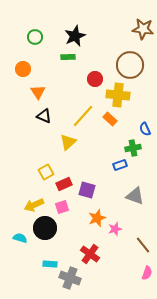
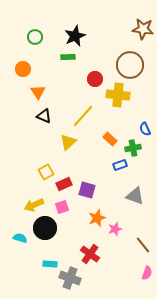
orange rectangle: moved 20 px down
